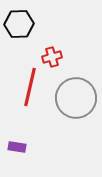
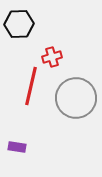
red line: moved 1 px right, 1 px up
